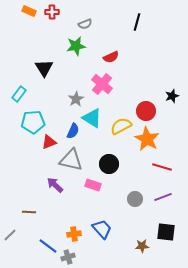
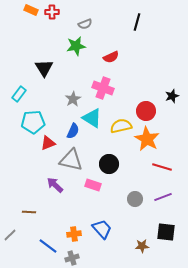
orange rectangle: moved 2 px right, 1 px up
pink cross: moved 1 px right, 4 px down; rotated 20 degrees counterclockwise
gray star: moved 3 px left
yellow semicircle: rotated 15 degrees clockwise
red triangle: moved 1 px left, 1 px down
gray cross: moved 4 px right, 1 px down
